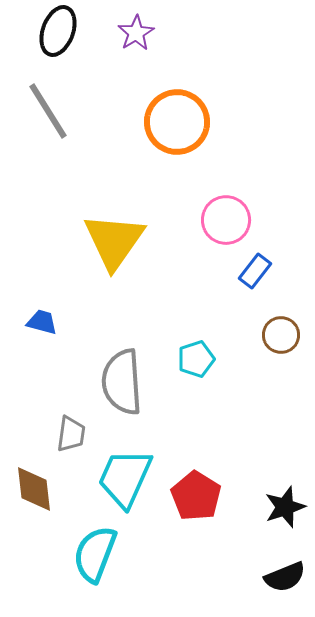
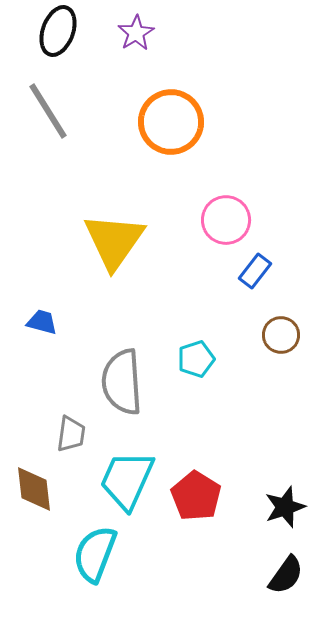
orange circle: moved 6 px left
cyan trapezoid: moved 2 px right, 2 px down
black semicircle: moved 1 px right, 2 px up; rotated 33 degrees counterclockwise
